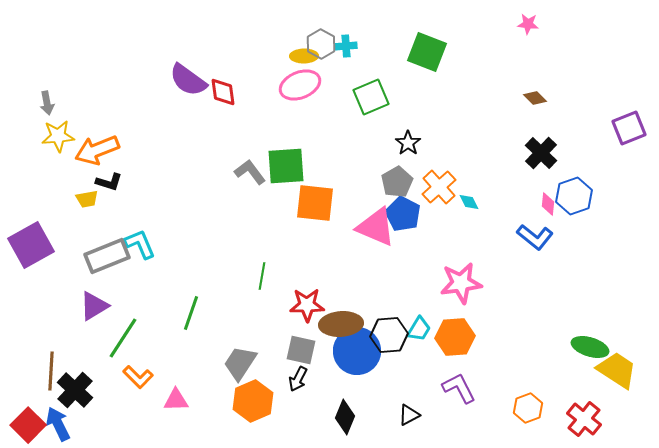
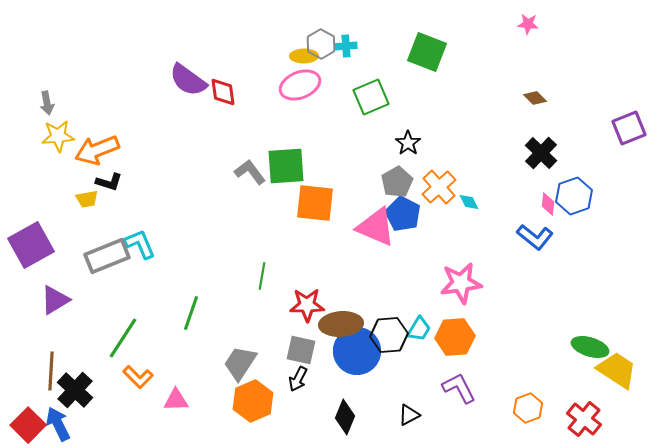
purple triangle at (94, 306): moved 39 px left, 6 px up
